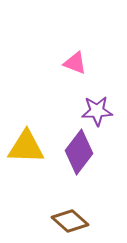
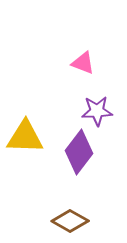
pink triangle: moved 8 px right
yellow triangle: moved 1 px left, 10 px up
brown diamond: rotated 12 degrees counterclockwise
